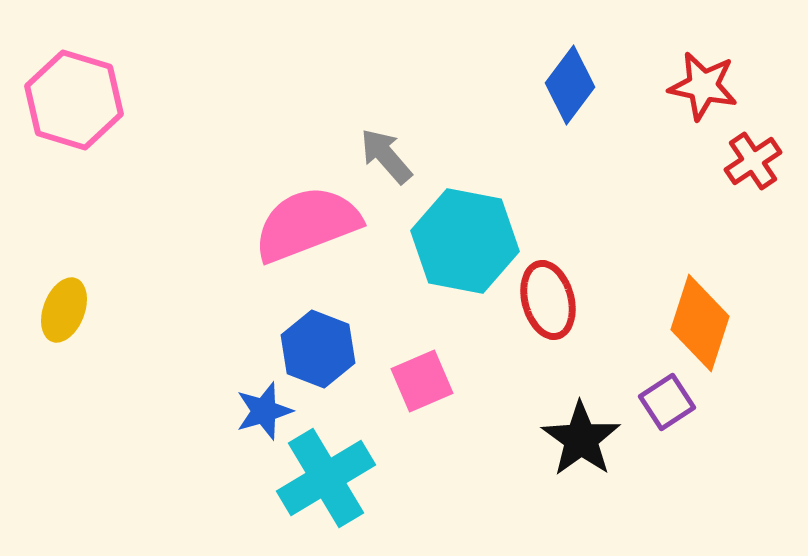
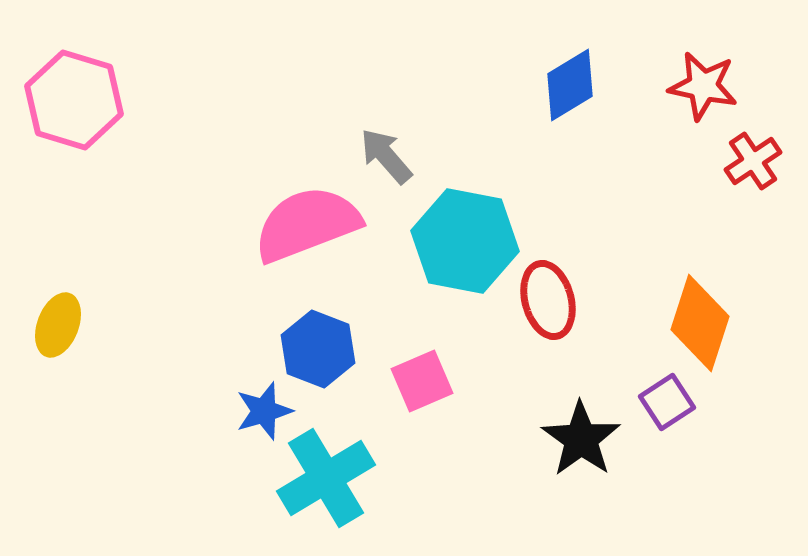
blue diamond: rotated 22 degrees clockwise
yellow ellipse: moved 6 px left, 15 px down
